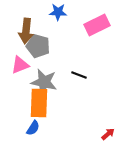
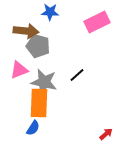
blue star: moved 8 px left
pink rectangle: moved 3 px up
brown arrow: rotated 90 degrees counterclockwise
pink triangle: moved 1 px left, 5 px down
black line: moved 2 px left; rotated 63 degrees counterclockwise
red arrow: moved 2 px left
